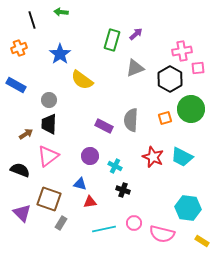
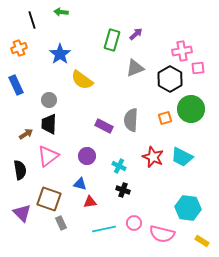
blue rectangle: rotated 36 degrees clockwise
purple circle: moved 3 px left
cyan cross: moved 4 px right
black semicircle: rotated 60 degrees clockwise
gray rectangle: rotated 56 degrees counterclockwise
